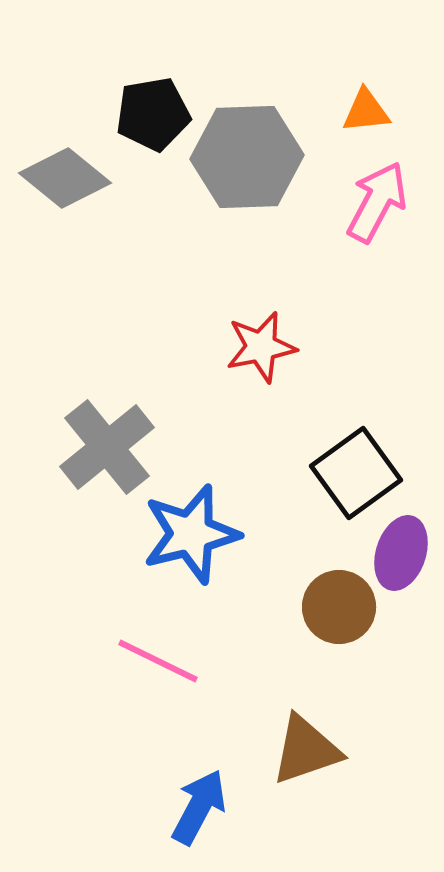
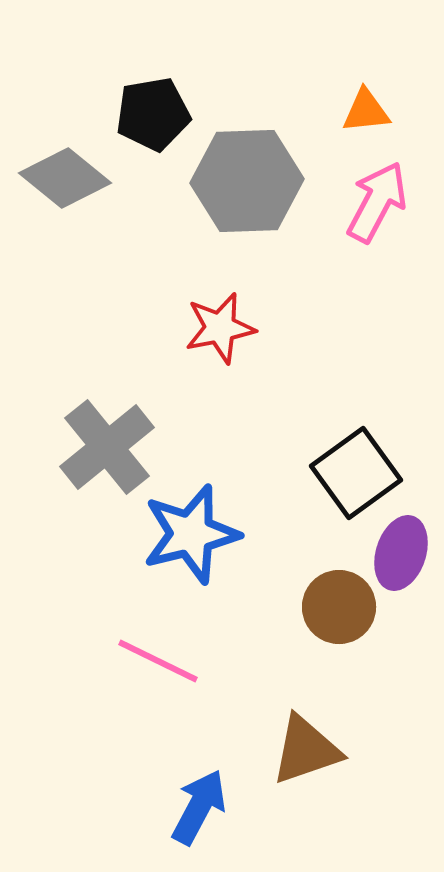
gray hexagon: moved 24 px down
red star: moved 41 px left, 19 px up
